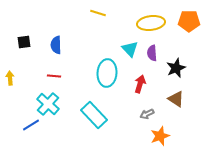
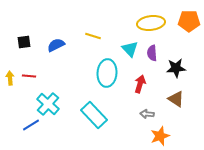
yellow line: moved 5 px left, 23 px down
blue semicircle: rotated 66 degrees clockwise
black star: rotated 18 degrees clockwise
red line: moved 25 px left
gray arrow: rotated 32 degrees clockwise
